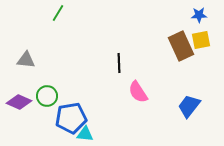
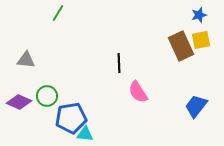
blue star: rotated 14 degrees counterclockwise
blue trapezoid: moved 7 px right
